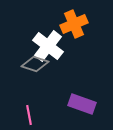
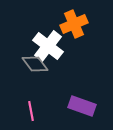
gray diamond: rotated 36 degrees clockwise
purple rectangle: moved 2 px down
pink line: moved 2 px right, 4 px up
